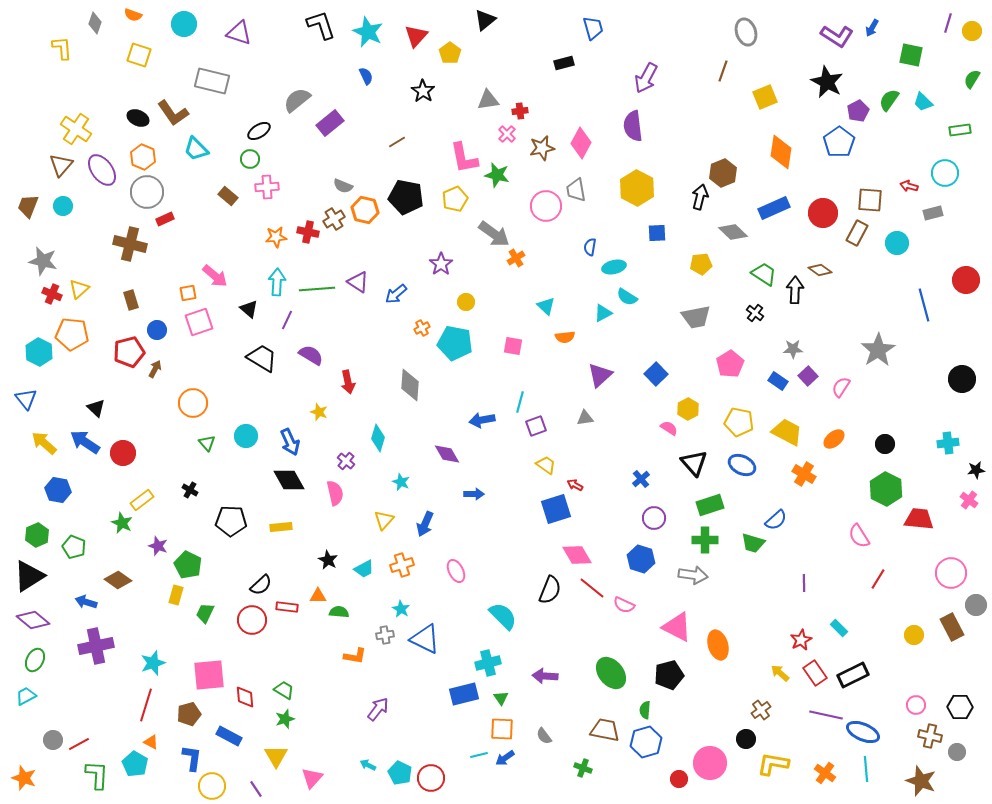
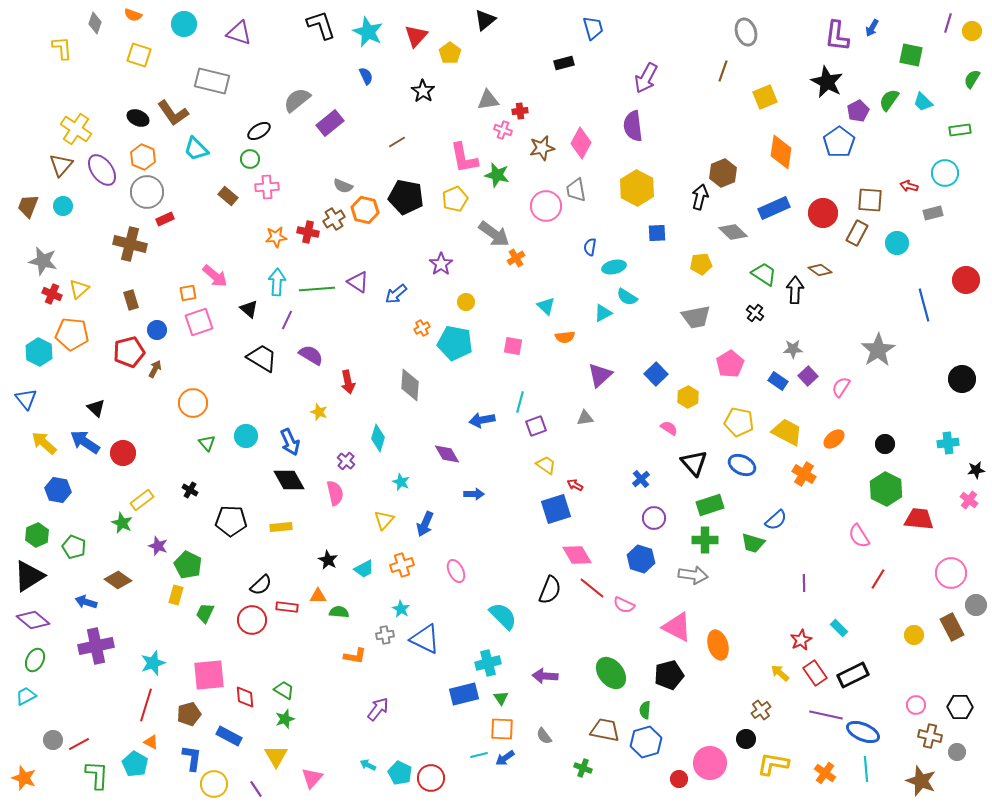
purple L-shape at (837, 36): rotated 64 degrees clockwise
pink cross at (507, 134): moved 4 px left, 4 px up; rotated 24 degrees counterclockwise
yellow hexagon at (688, 409): moved 12 px up
yellow circle at (212, 786): moved 2 px right, 2 px up
